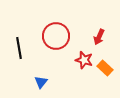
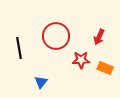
red star: moved 3 px left; rotated 18 degrees counterclockwise
orange rectangle: rotated 21 degrees counterclockwise
